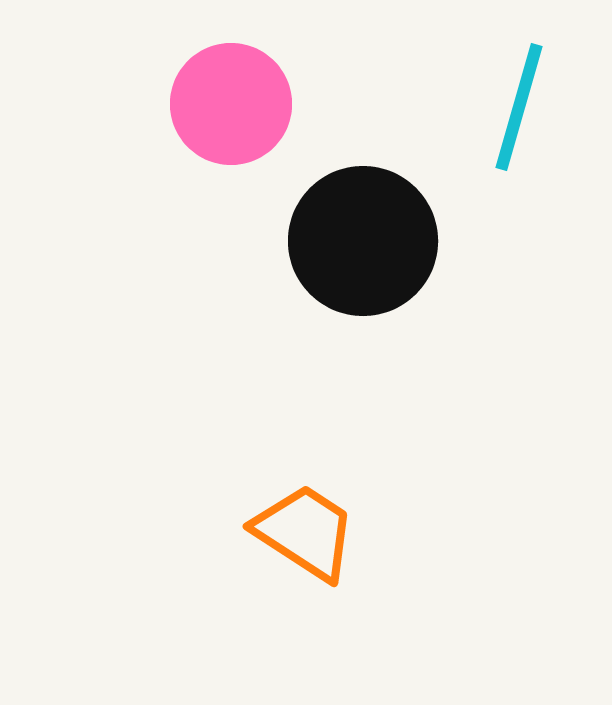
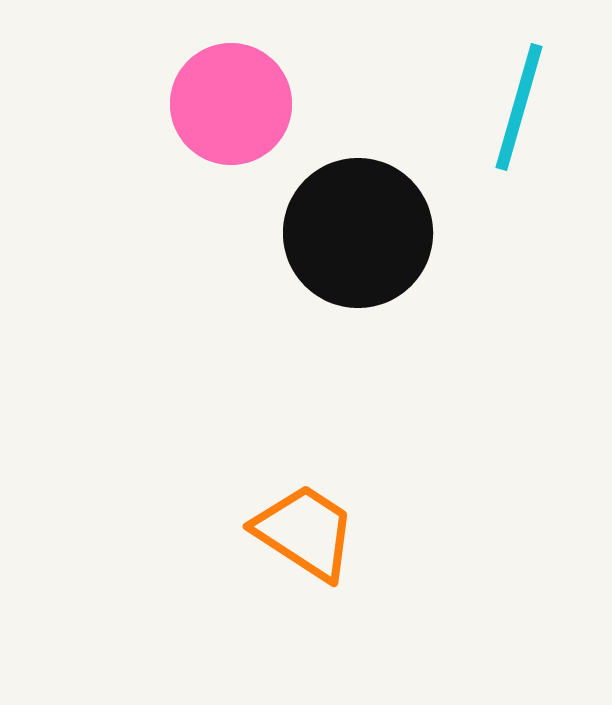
black circle: moved 5 px left, 8 px up
